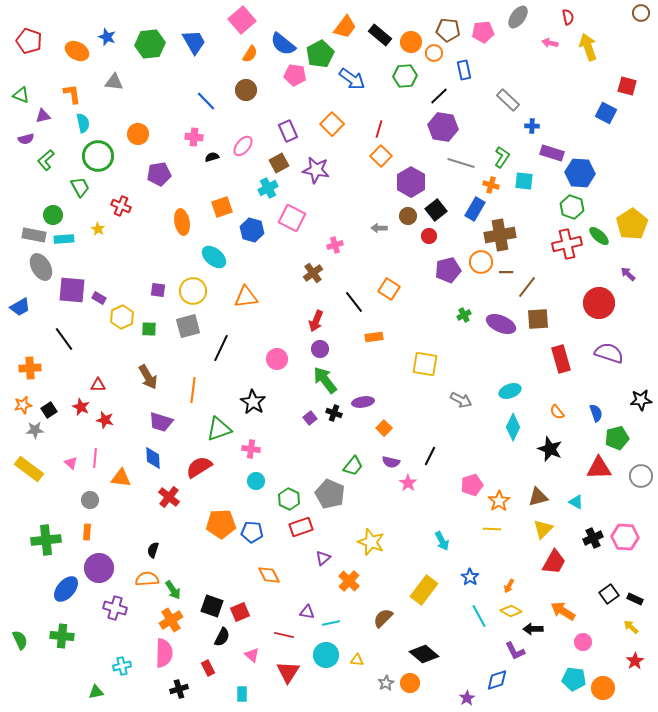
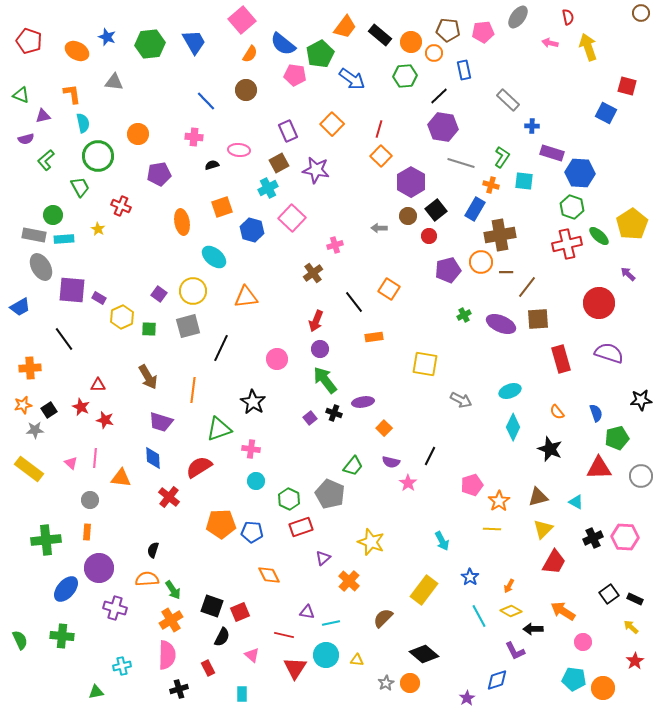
pink ellipse at (243, 146): moved 4 px left, 4 px down; rotated 55 degrees clockwise
black semicircle at (212, 157): moved 8 px down
pink square at (292, 218): rotated 16 degrees clockwise
purple square at (158, 290): moved 1 px right, 4 px down; rotated 28 degrees clockwise
pink semicircle at (164, 653): moved 3 px right, 2 px down
red triangle at (288, 672): moved 7 px right, 4 px up
